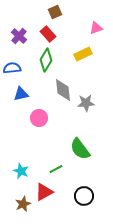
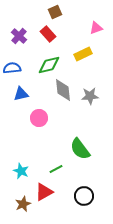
green diamond: moved 3 px right, 5 px down; rotated 45 degrees clockwise
gray star: moved 4 px right, 7 px up
